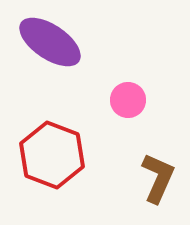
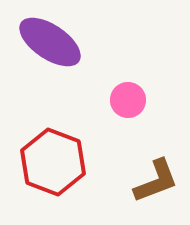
red hexagon: moved 1 px right, 7 px down
brown L-shape: moved 2 px left, 3 px down; rotated 45 degrees clockwise
